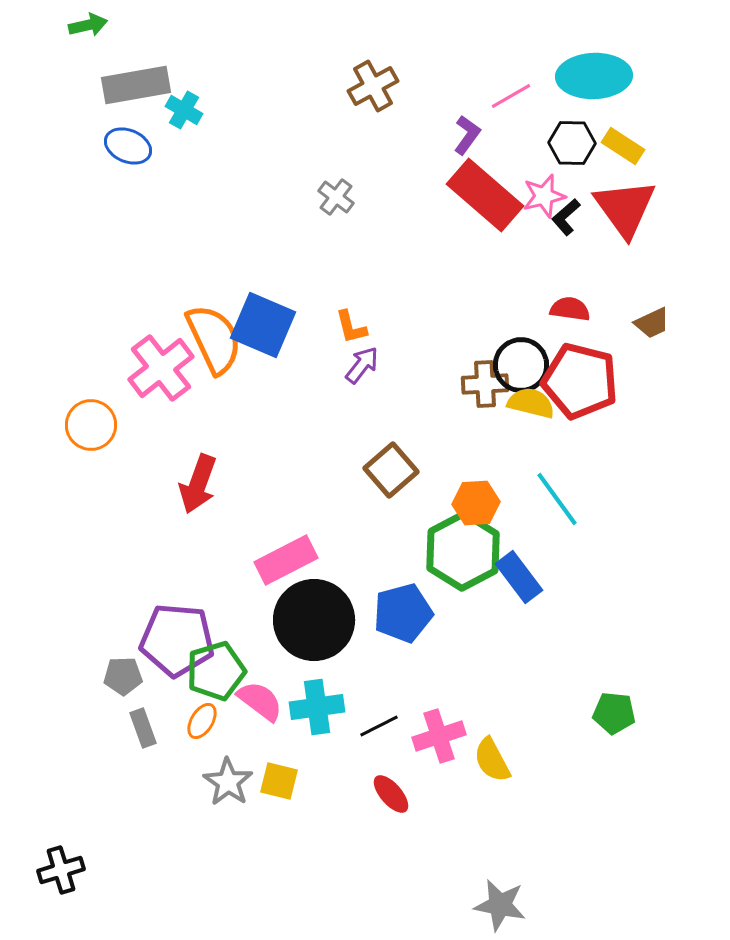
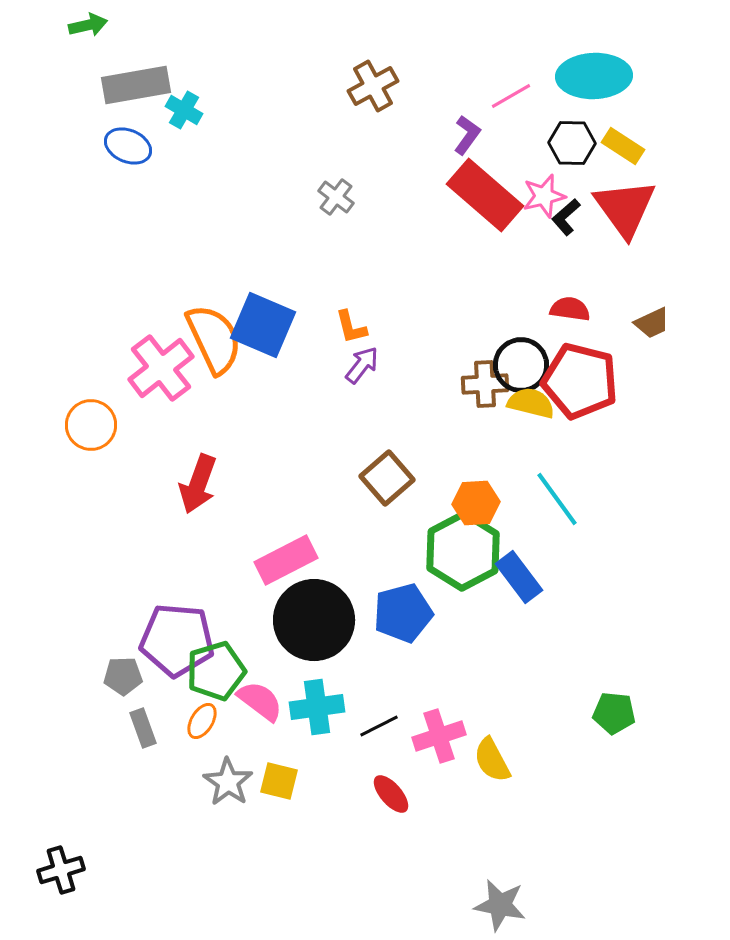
brown square at (391, 470): moved 4 px left, 8 px down
